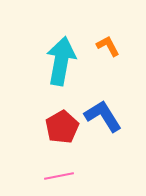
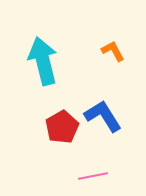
orange L-shape: moved 5 px right, 5 px down
cyan arrow: moved 18 px left; rotated 24 degrees counterclockwise
pink line: moved 34 px right
